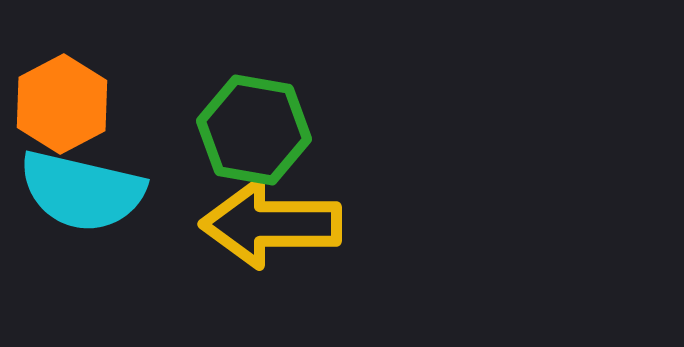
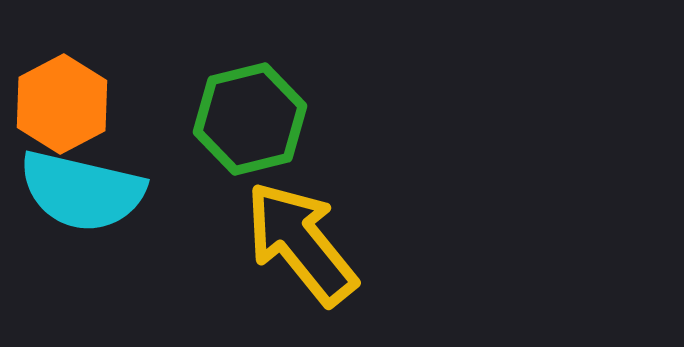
green hexagon: moved 4 px left, 11 px up; rotated 24 degrees counterclockwise
yellow arrow: moved 30 px right, 19 px down; rotated 51 degrees clockwise
